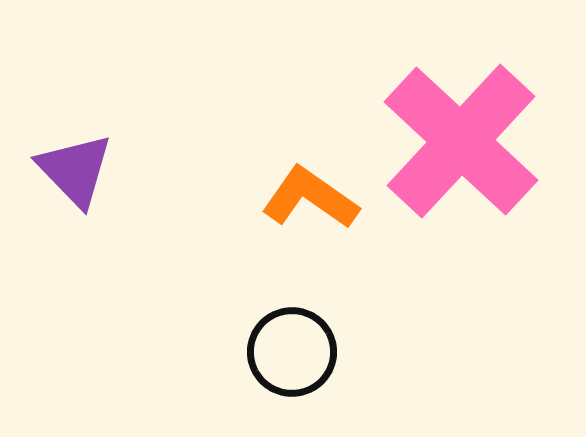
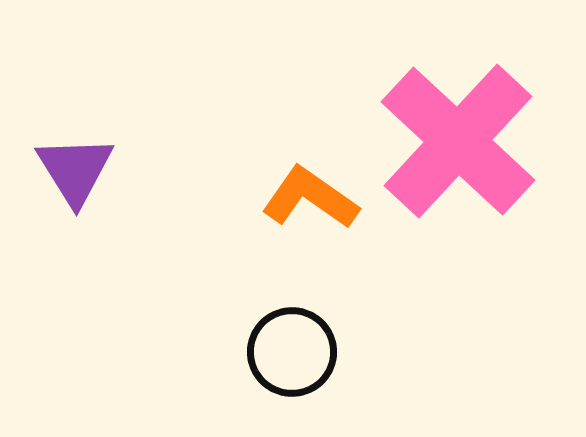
pink cross: moved 3 px left
purple triangle: rotated 12 degrees clockwise
